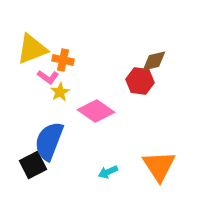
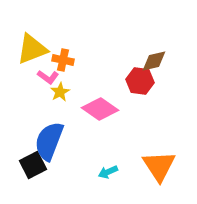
pink diamond: moved 4 px right, 2 px up
